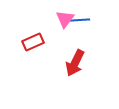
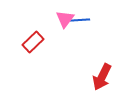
red rectangle: rotated 20 degrees counterclockwise
red arrow: moved 27 px right, 14 px down
